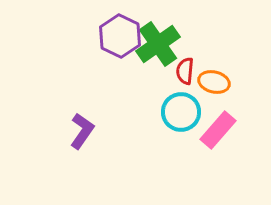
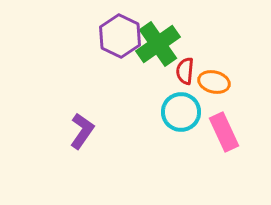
pink rectangle: moved 6 px right, 2 px down; rotated 66 degrees counterclockwise
